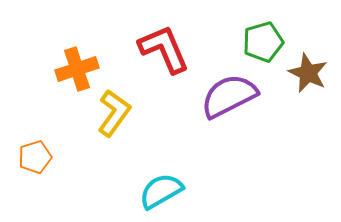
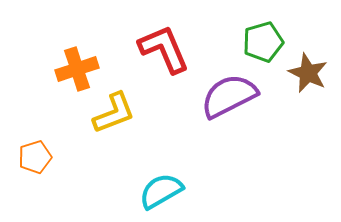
yellow L-shape: rotated 33 degrees clockwise
